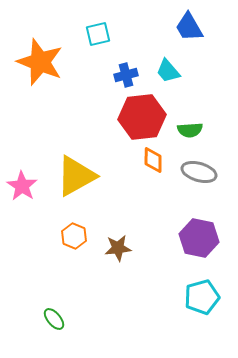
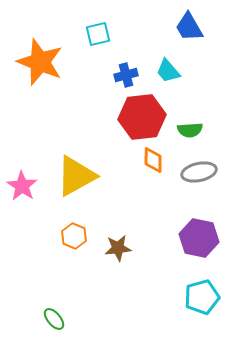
gray ellipse: rotated 28 degrees counterclockwise
